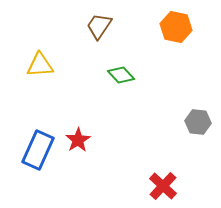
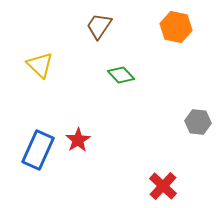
yellow triangle: rotated 48 degrees clockwise
